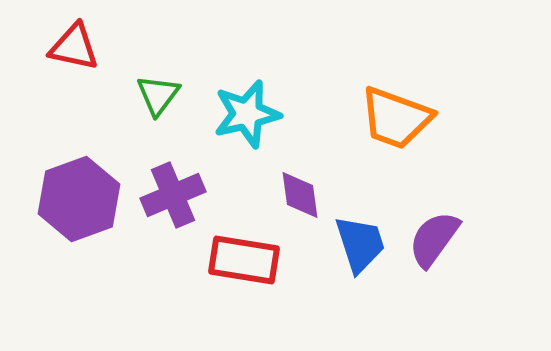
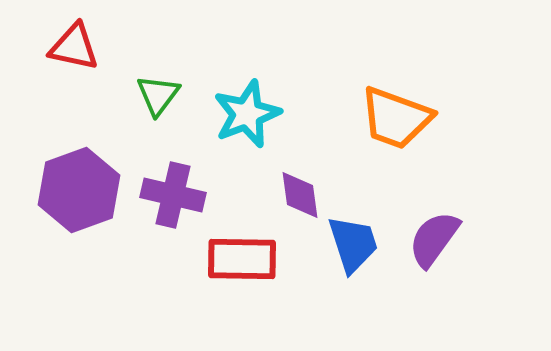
cyan star: rotated 8 degrees counterclockwise
purple cross: rotated 36 degrees clockwise
purple hexagon: moved 9 px up
blue trapezoid: moved 7 px left
red rectangle: moved 2 px left, 1 px up; rotated 8 degrees counterclockwise
